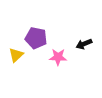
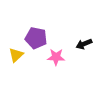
pink star: moved 2 px left
